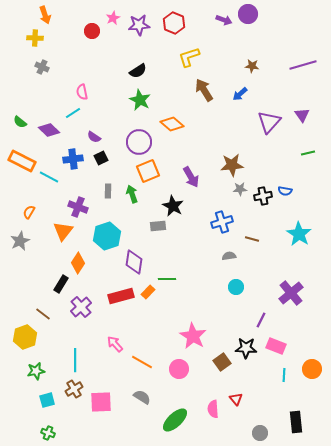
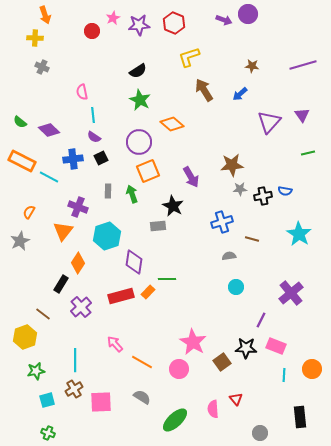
cyan line at (73, 113): moved 20 px right, 2 px down; rotated 63 degrees counterclockwise
pink star at (193, 336): moved 6 px down
black rectangle at (296, 422): moved 4 px right, 5 px up
